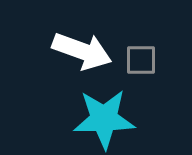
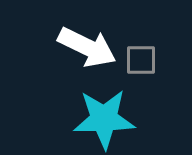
white arrow: moved 5 px right, 4 px up; rotated 6 degrees clockwise
